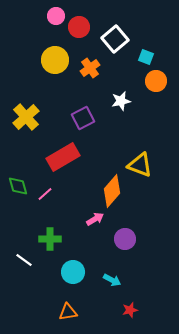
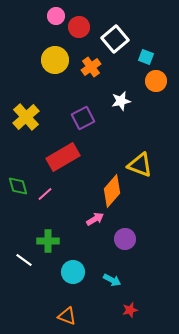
orange cross: moved 1 px right, 1 px up
green cross: moved 2 px left, 2 px down
orange triangle: moved 1 px left, 4 px down; rotated 30 degrees clockwise
